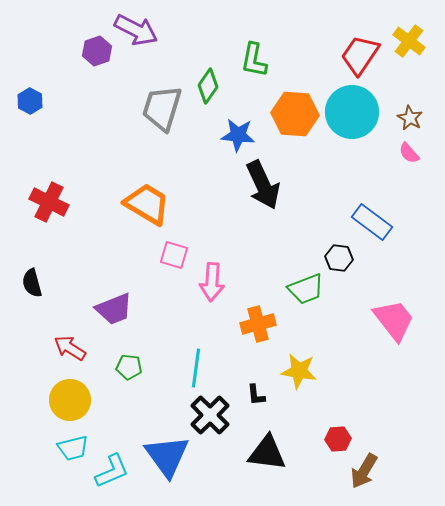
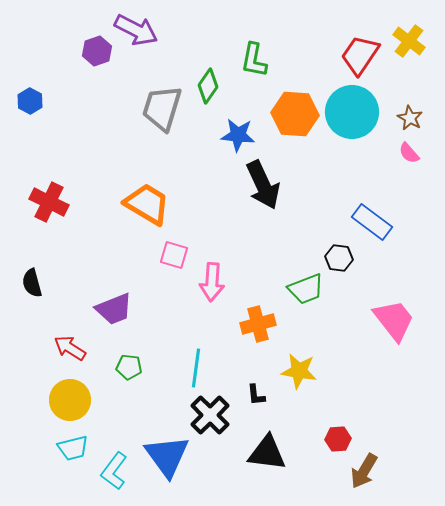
cyan L-shape: moved 2 px right; rotated 150 degrees clockwise
